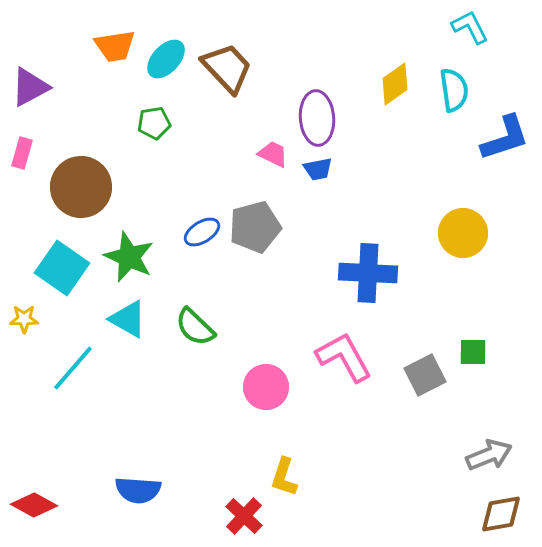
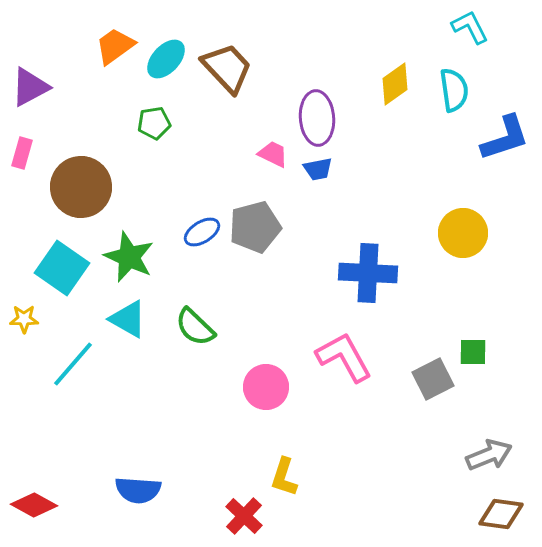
orange trapezoid: rotated 153 degrees clockwise
cyan line: moved 4 px up
gray square: moved 8 px right, 4 px down
brown diamond: rotated 18 degrees clockwise
